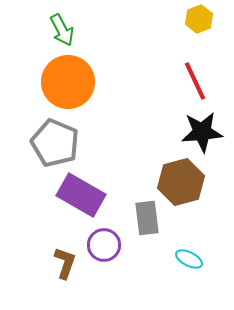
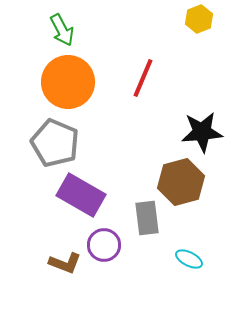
red line: moved 52 px left, 3 px up; rotated 48 degrees clockwise
brown L-shape: rotated 92 degrees clockwise
